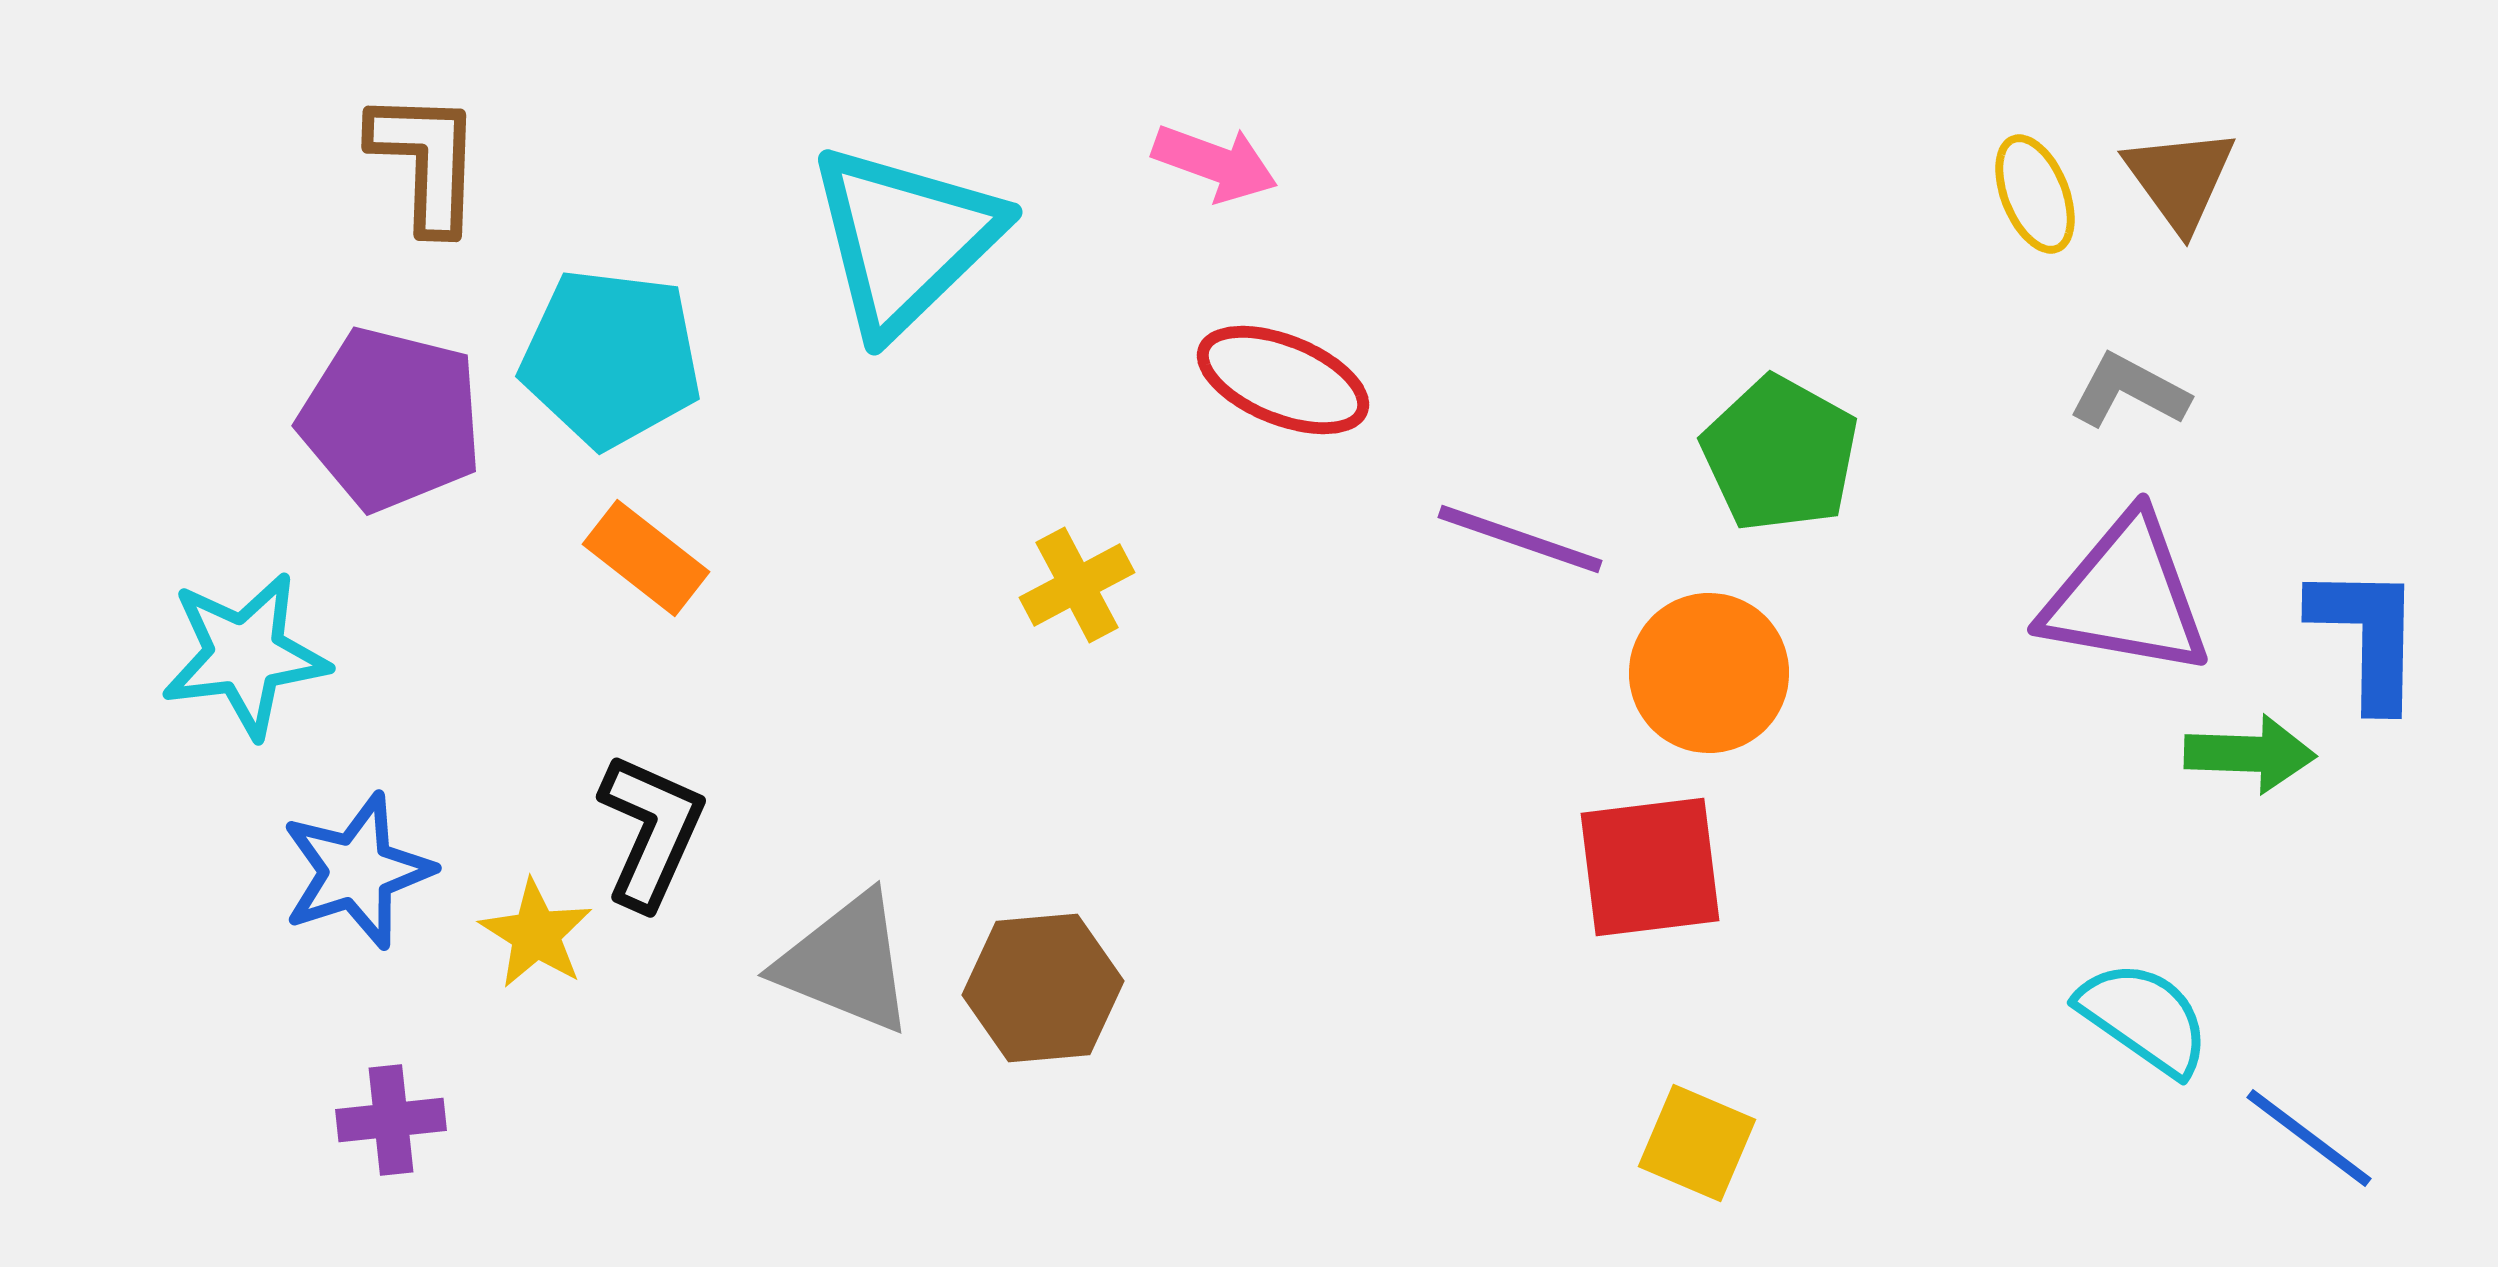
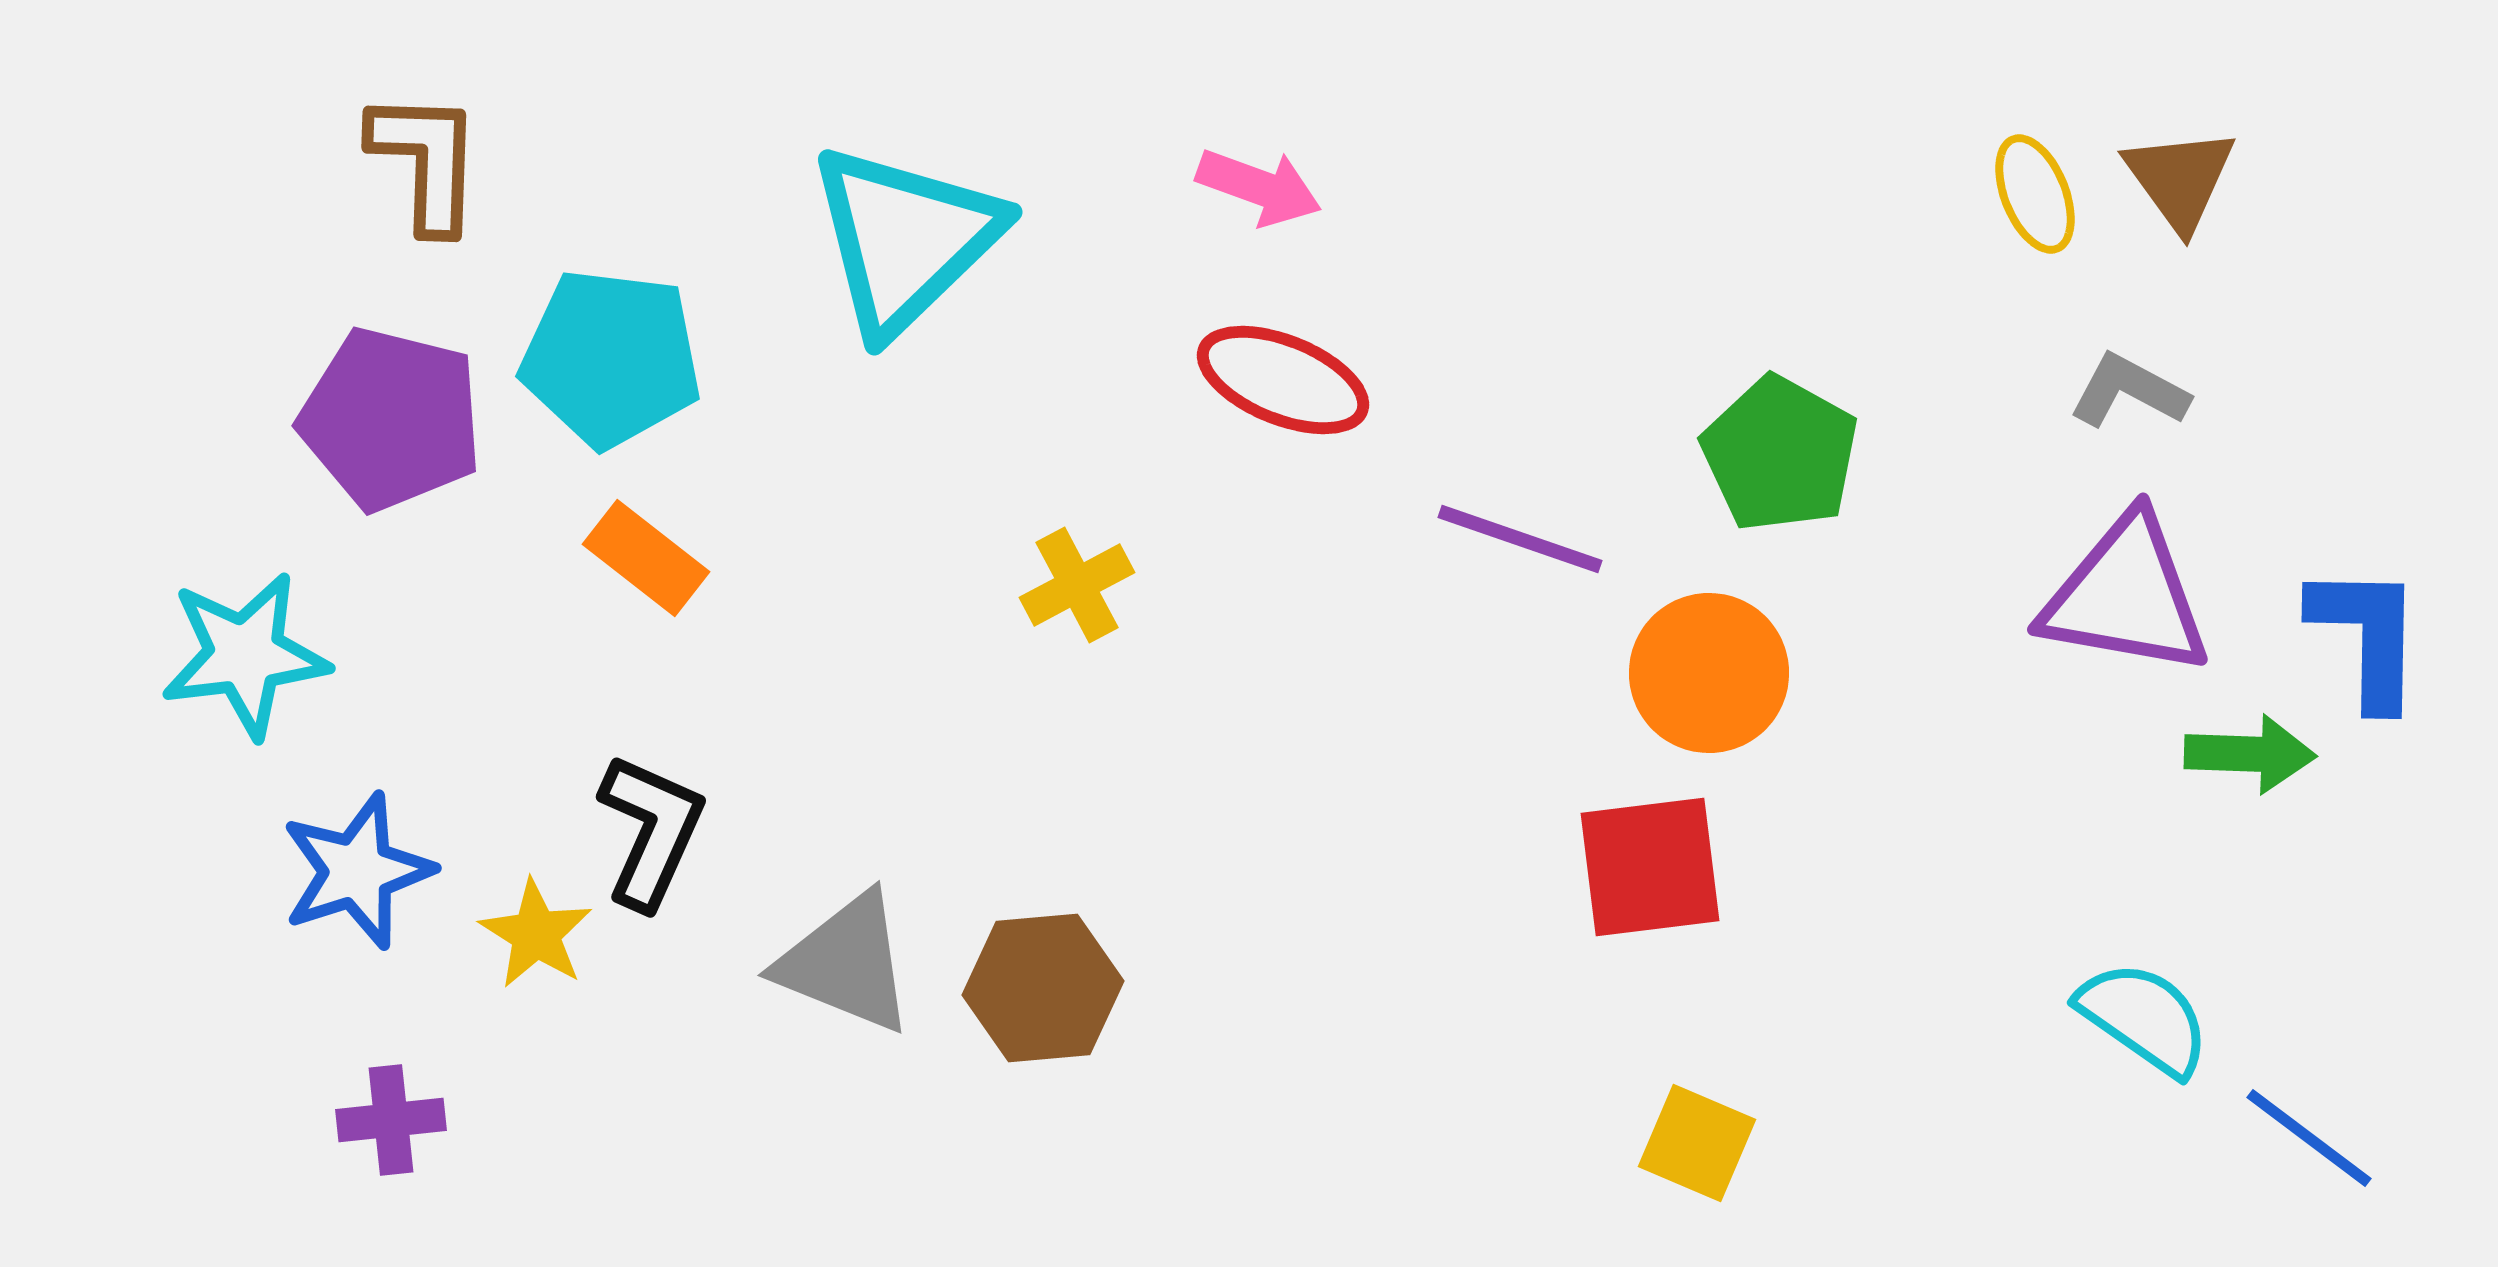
pink arrow: moved 44 px right, 24 px down
